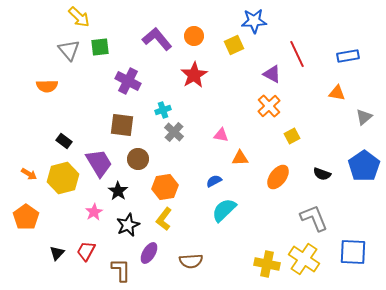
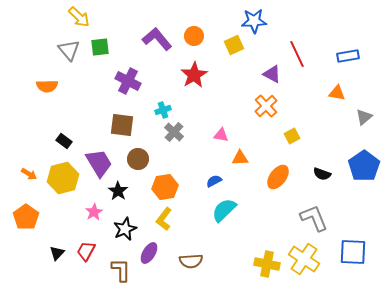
orange cross at (269, 106): moved 3 px left
black star at (128, 225): moved 3 px left, 4 px down
